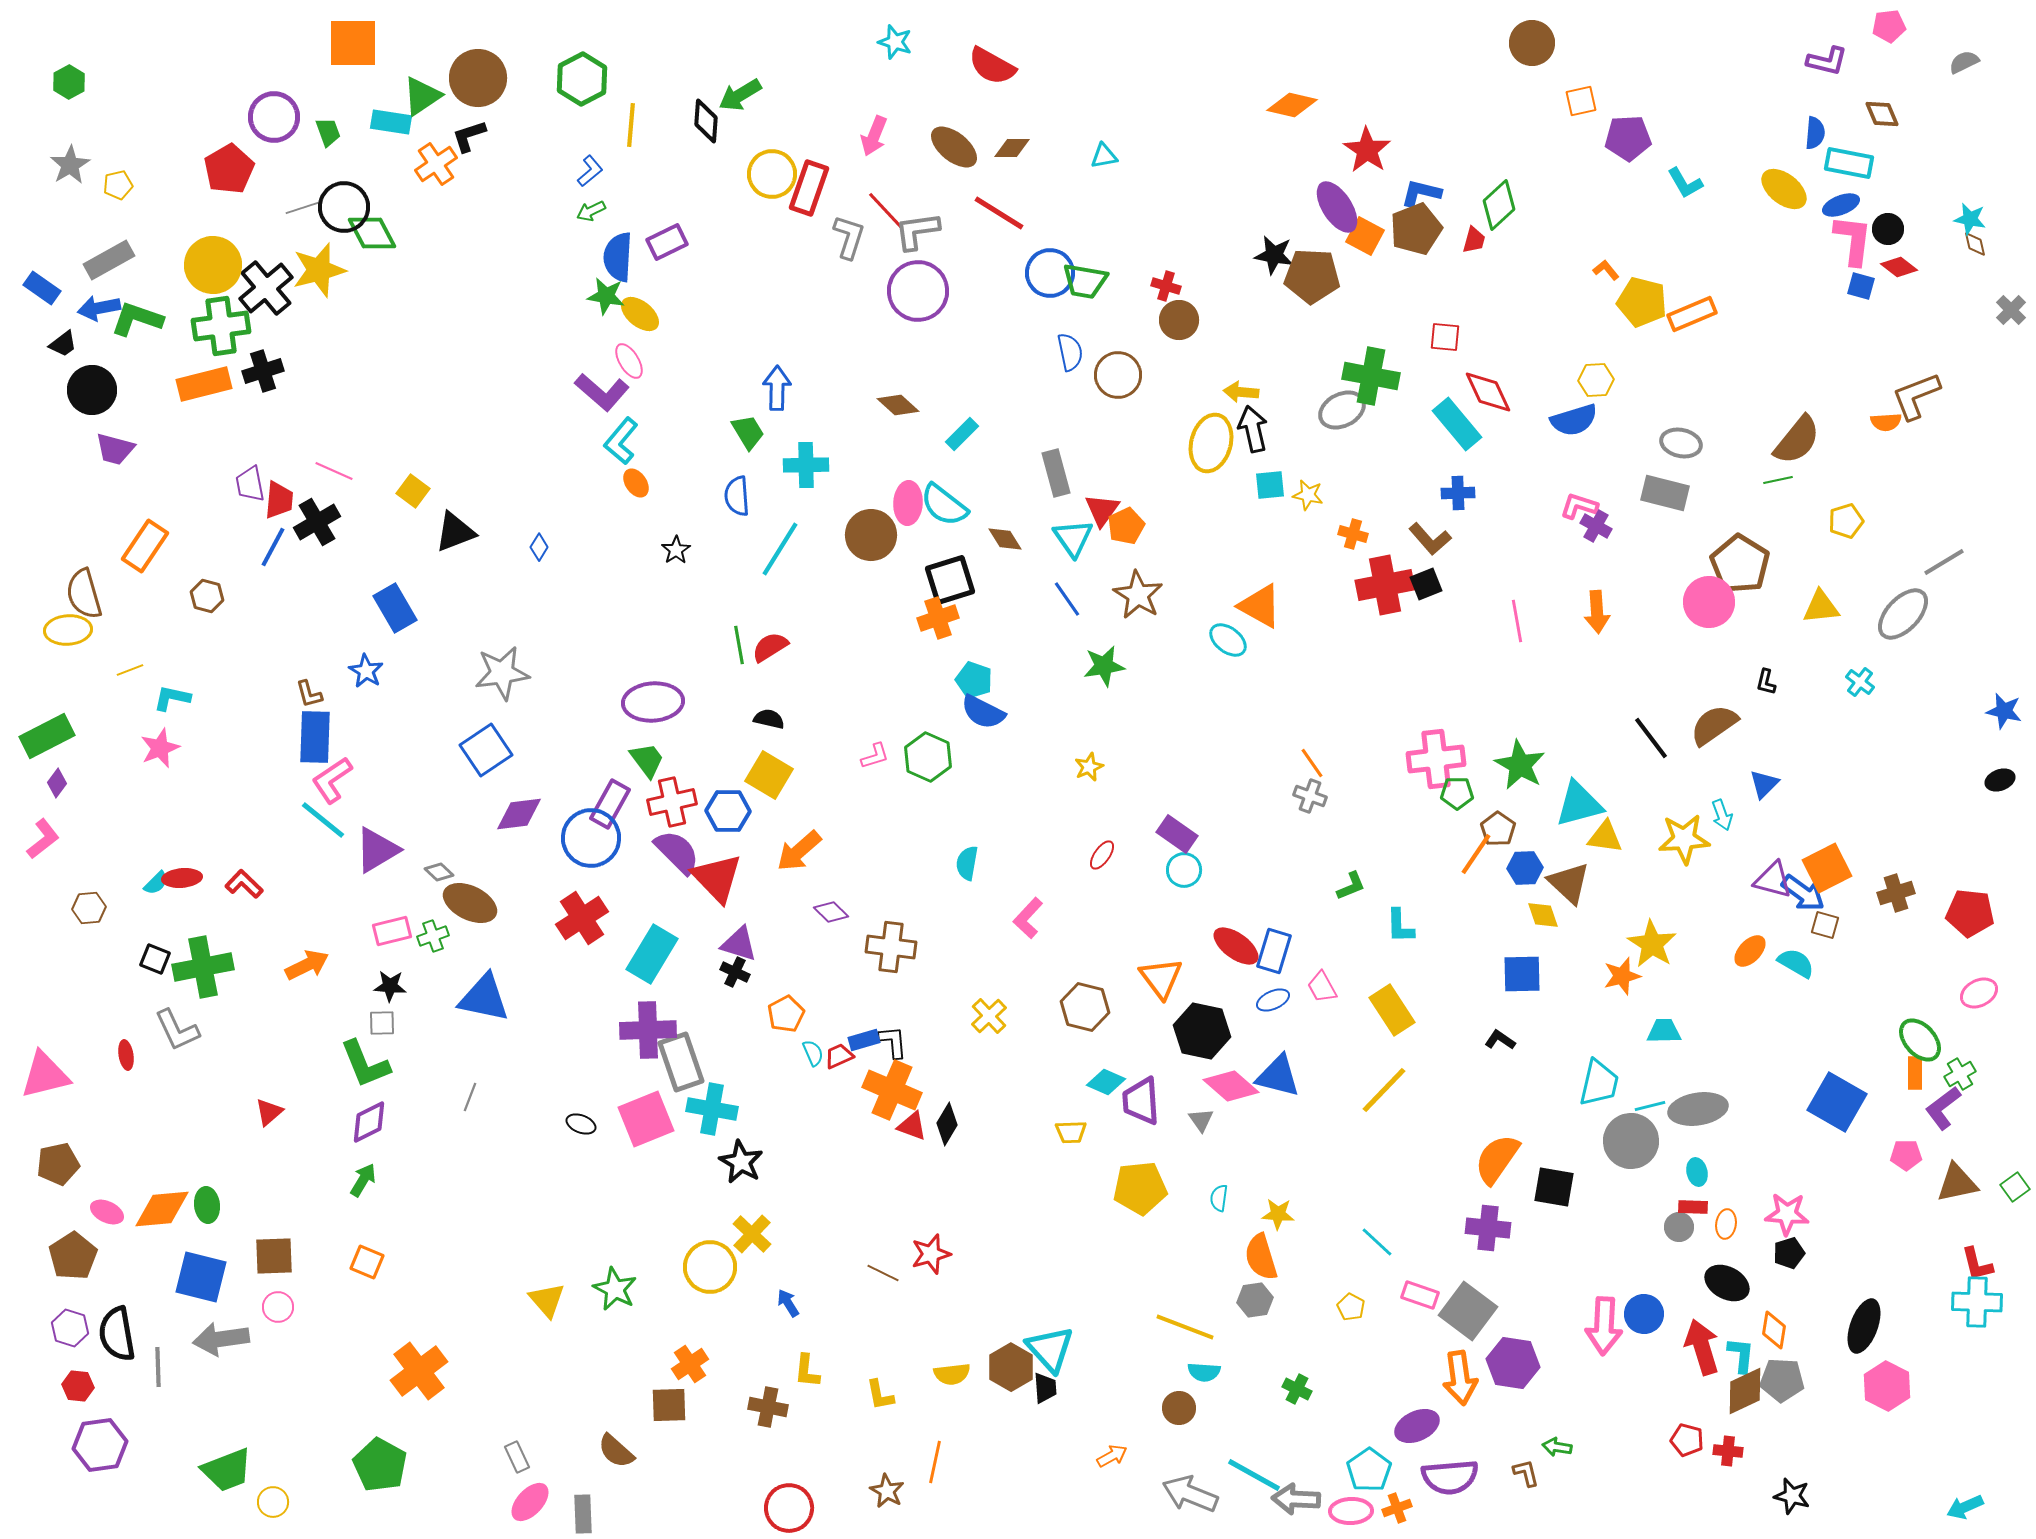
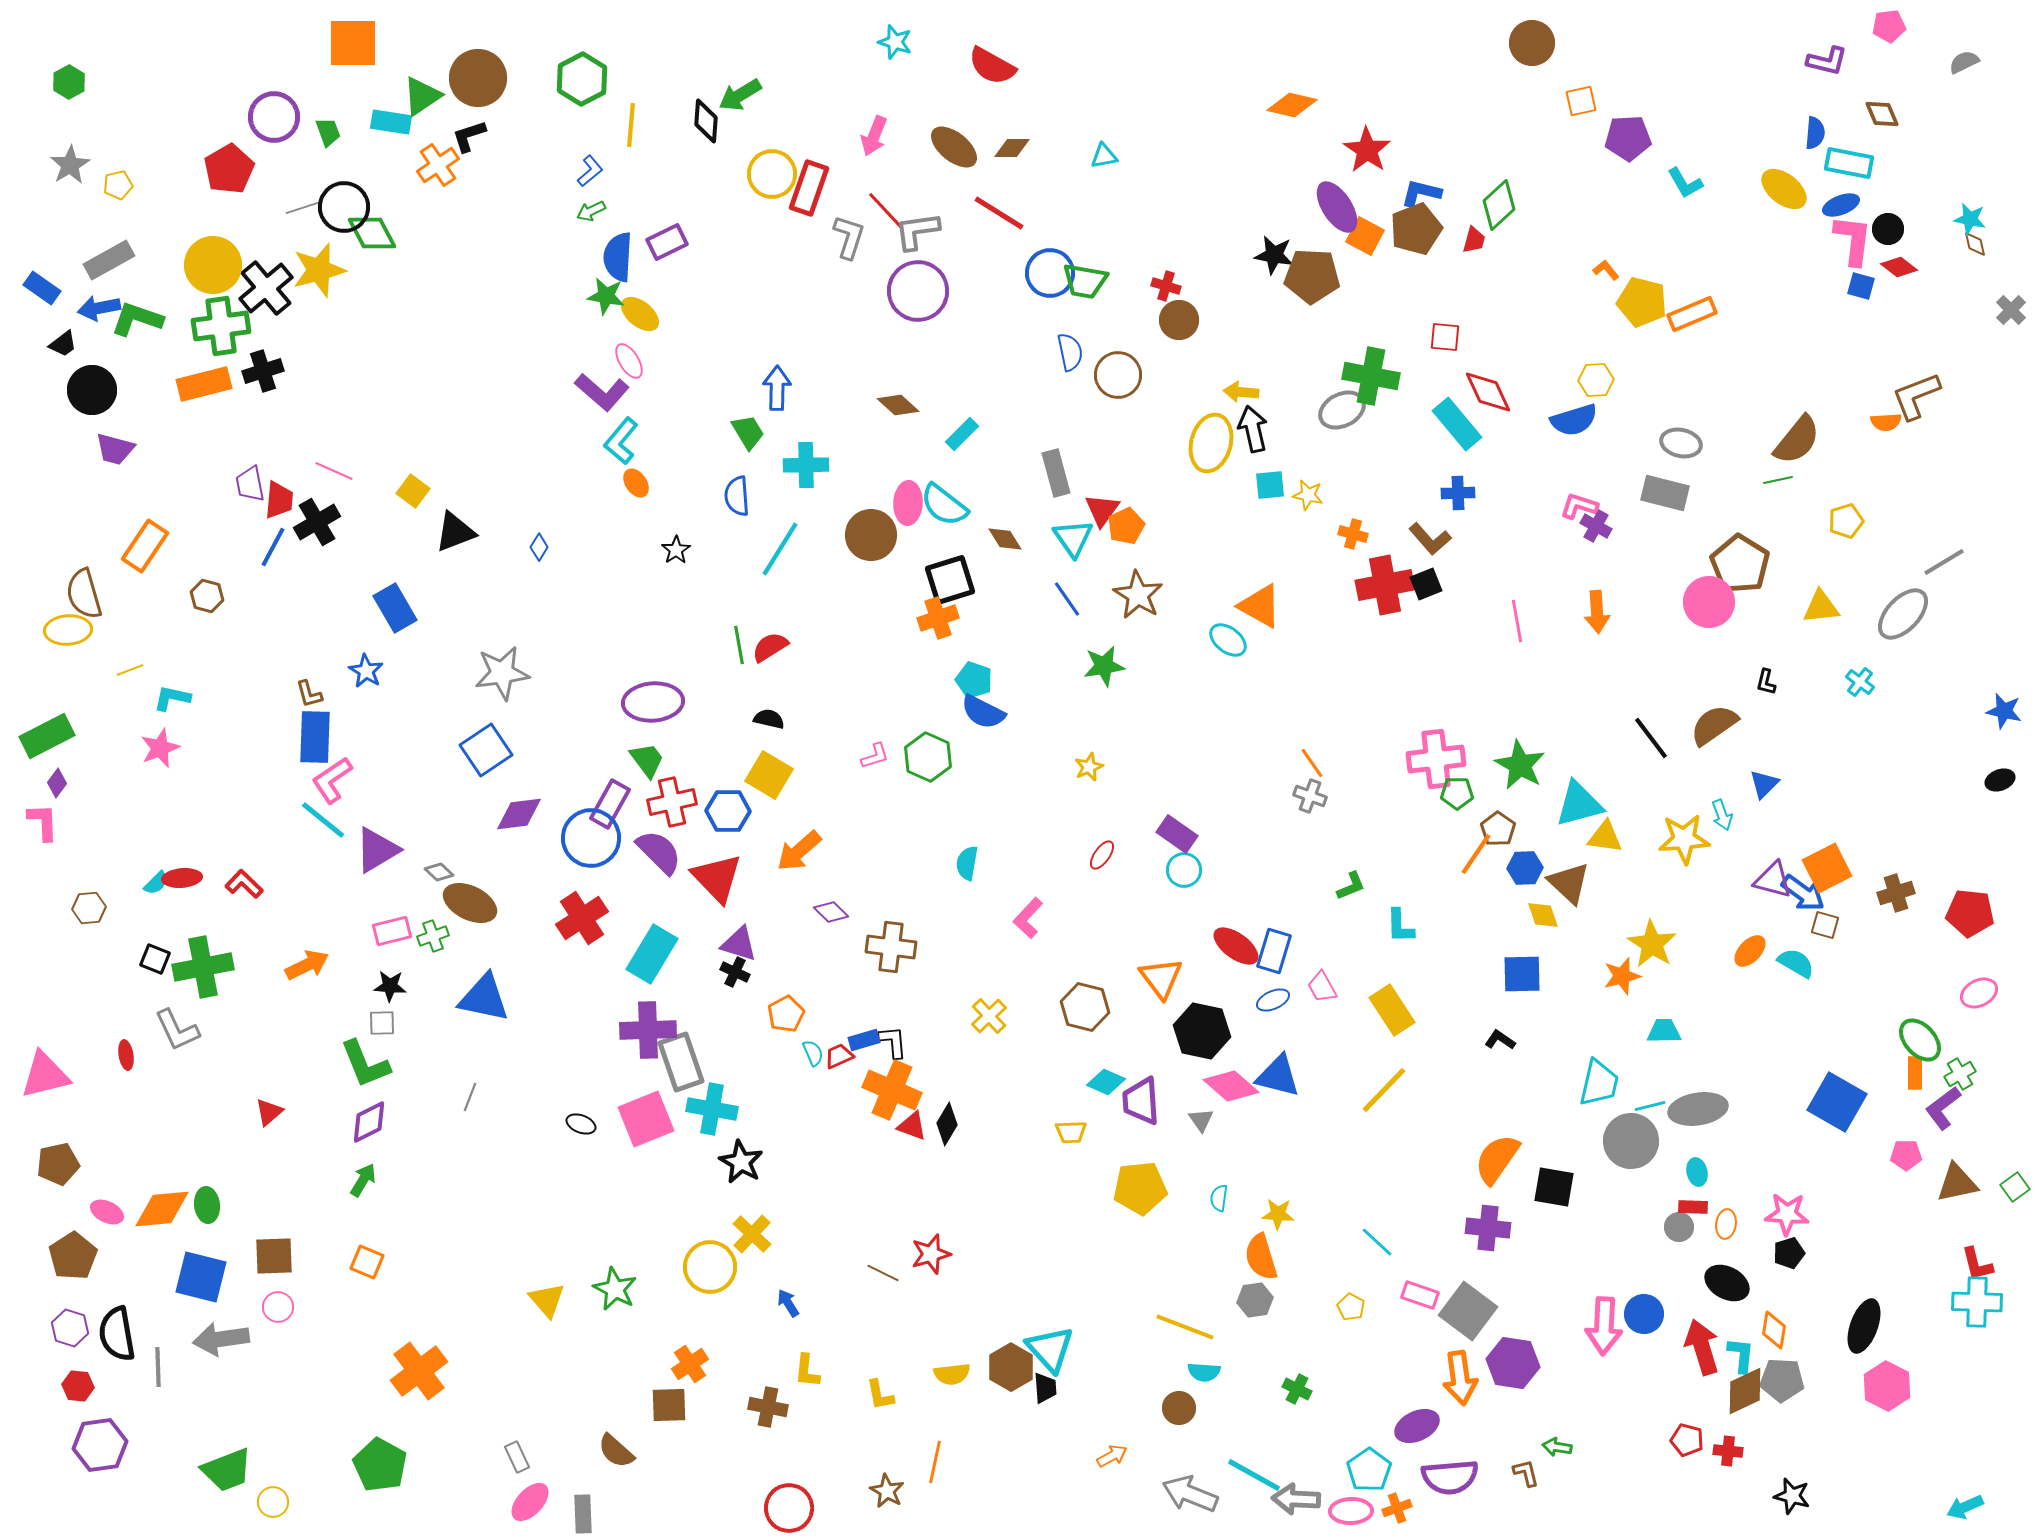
orange cross at (436, 164): moved 2 px right, 1 px down
pink L-shape at (43, 839): moved 17 px up; rotated 54 degrees counterclockwise
purple semicircle at (677, 852): moved 18 px left
